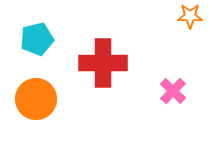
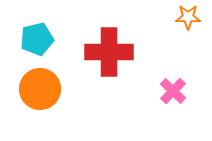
orange star: moved 2 px left, 1 px down
red cross: moved 6 px right, 11 px up
orange circle: moved 4 px right, 10 px up
